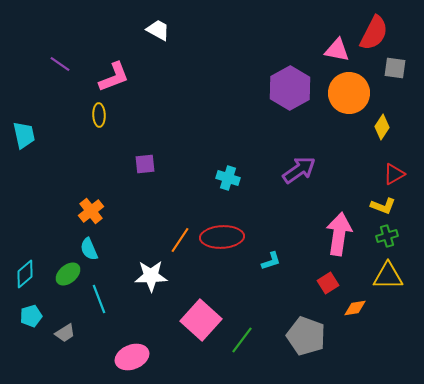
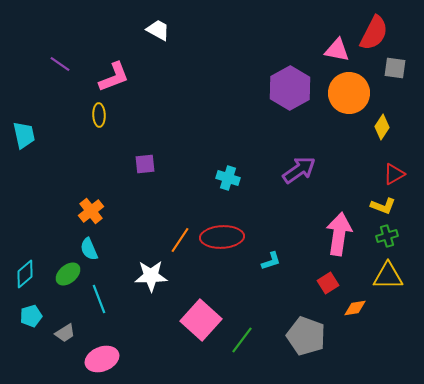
pink ellipse: moved 30 px left, 2 px down
